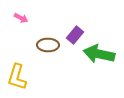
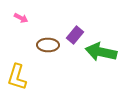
green arrow: moved 2 px right, 2 px up
